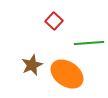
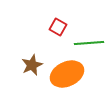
red square: moved 4 px right, 6 px down; rotated 12 degrees counterclockwise
orange ellipse: rotated 60 degrees counterclockwise
